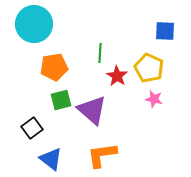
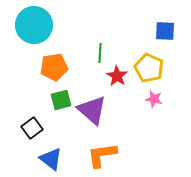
cyan circle: moved 1 px down
